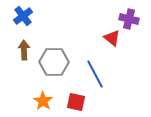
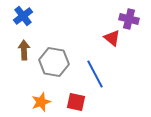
gray hexagon: rotated 8 degrees clockwise
orange star: moved 2 px left, 1 px down; rotated 18 degrees clockwise
